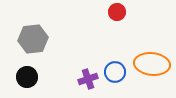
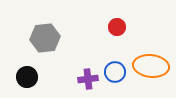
red circle: moved 15 px down
gray hexagon: moved 12 px right, 1 px up
orange ellipse: moved 1 px left, 2 px down
purple cross: rotated 12 degrees clockwise
